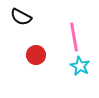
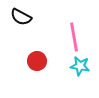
red circle: moved 1 px right, 6 px down
cyan star: rotated 18 degrees counterclockwise
